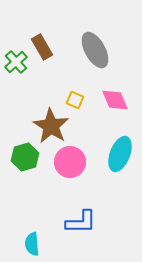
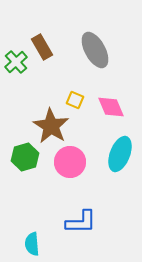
pink diamond: moved 4 px left, 7 px down
